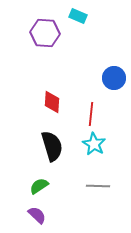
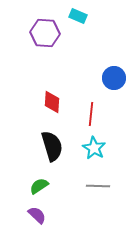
cyan star: moved 4 px down
